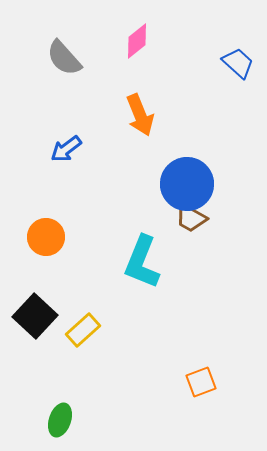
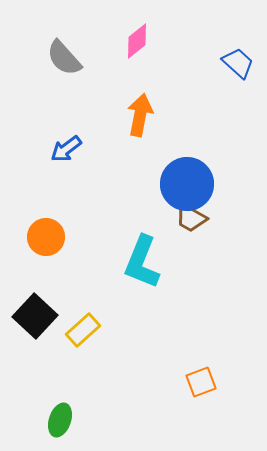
orange arrow: rotated 147 degrees counterclockwise
